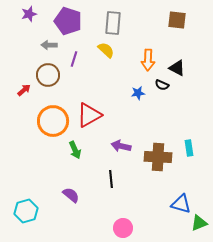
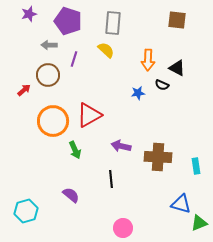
cyan rectangle: moved 7 px right, 18 px down
